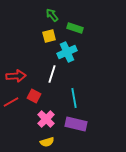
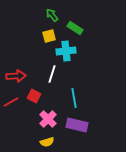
green rectangle: rotated 14 degrees clockwise
cyan cross: moved 1 px left, 1 px up; rotated 18 degrees clockwise
pink cross: moved 2 px right
purple rectangle: moved 1 px right, 1 px down
